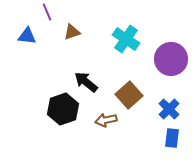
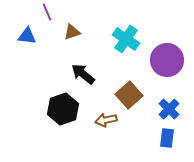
purple circle: moved 4 px left, 1 px down
black arrow: moved 3 px left, 8 px up
blue rectangle: moved 5 px left
